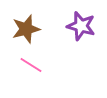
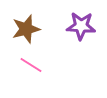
purple star: rotated 12 degrees counterclockwise
